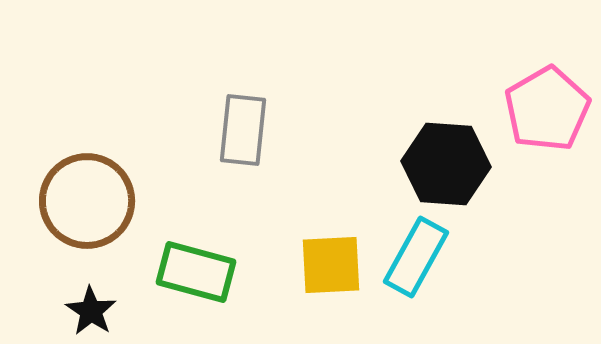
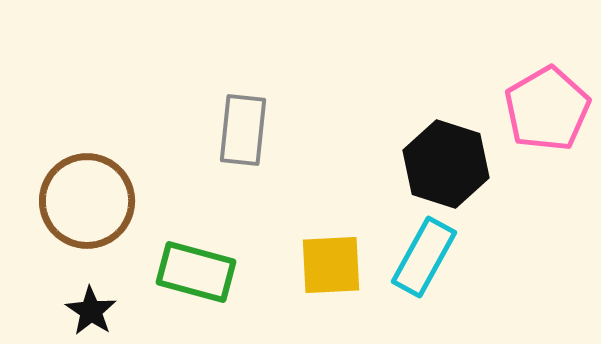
black hexagon: rotated 14 degrees clockwise
cyan rectangle: moved 8 px right
